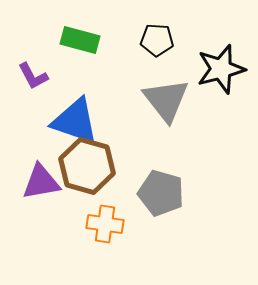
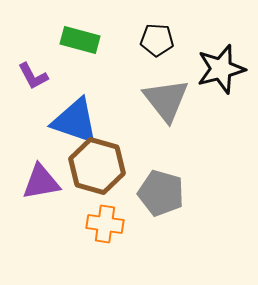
brown hexagon: moved 10 px right
